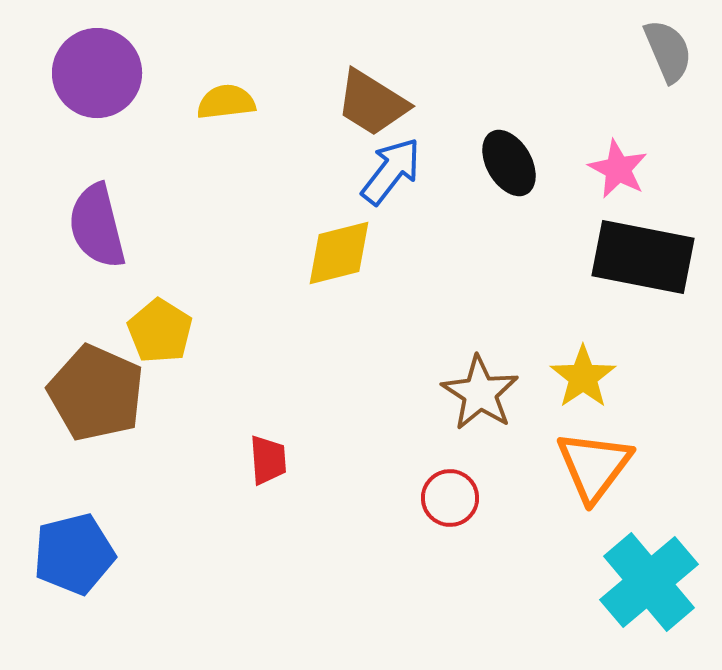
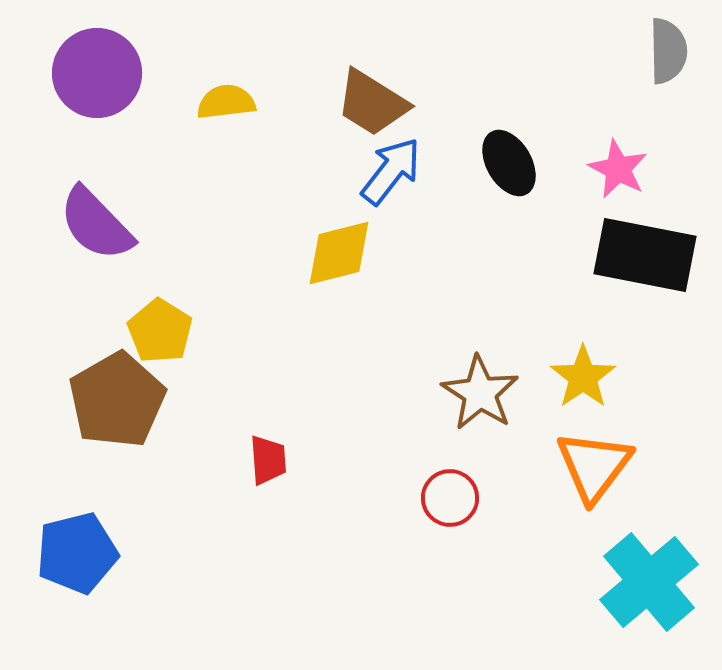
gray semicircle: rotated 22 degrees clockwise
purple semicircle: moved 1 px left, 2 px up; rotated 30 degrees counterclockwise
black rectangle: moved 2 px right, 2 px up
brown pentagon: moved 21 px right, 7 px down; rotated 18 degrees clockwise
blue pentagon: moved 3 px right, 1 px up
